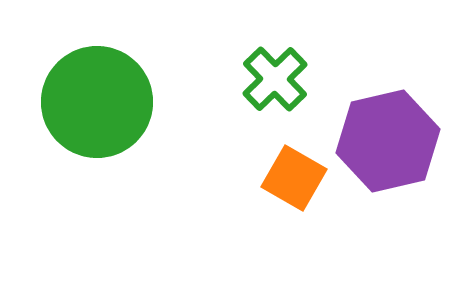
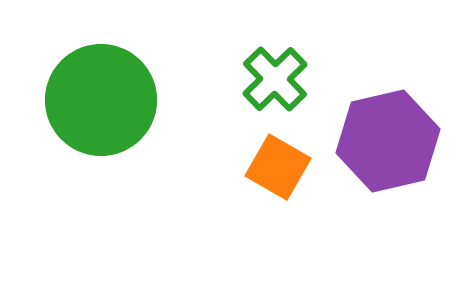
green circle: moved 4 px right, 2 px up
orange square: moved 16 px left, 11 px up
